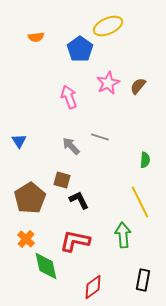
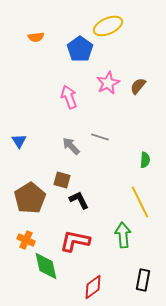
orange cross: moved 1 px down; rotated 18 degrees counterclockwise
